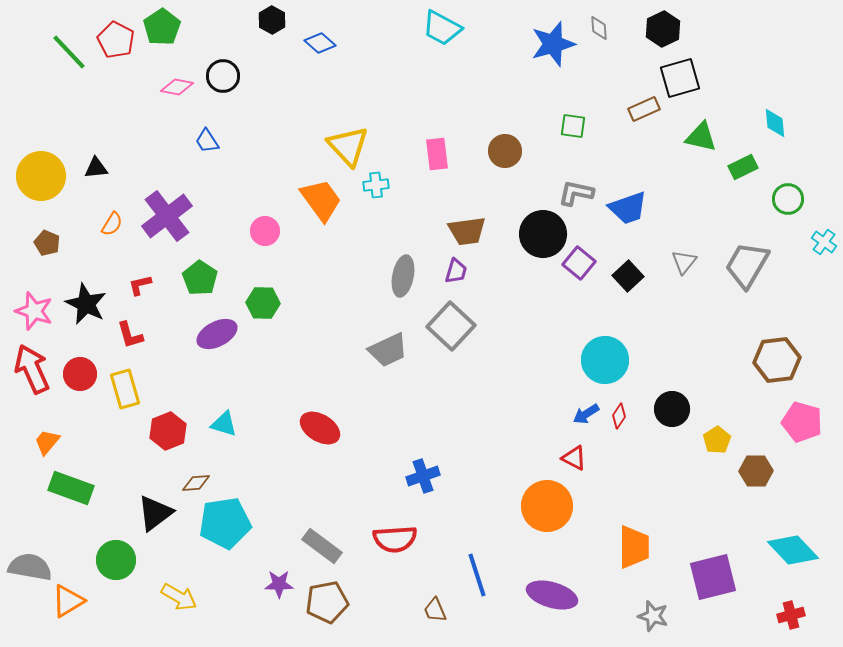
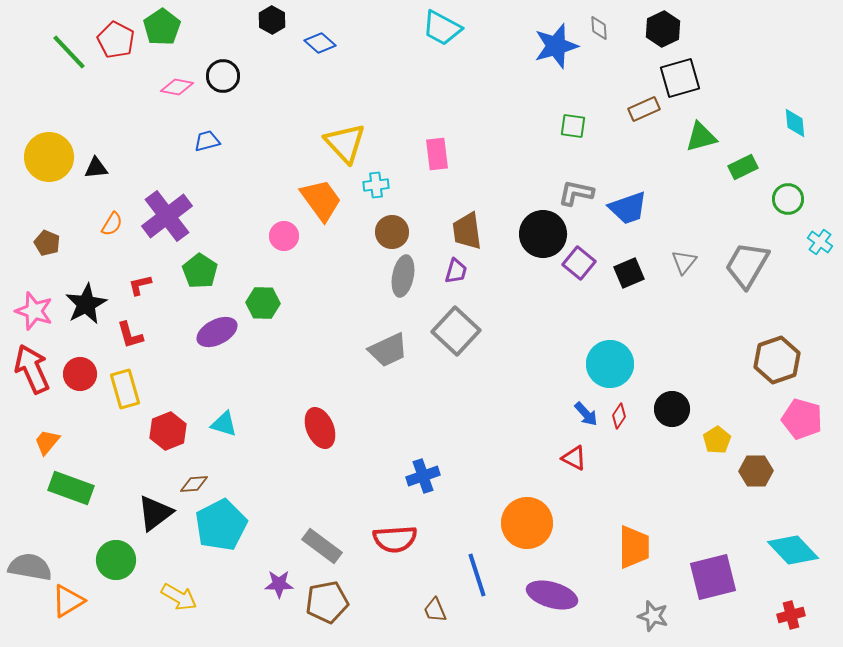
blue star at (553, 44): moved 3 px right, 2 px down
cyan diamond at (775, 123): moved 20 px right
green triangle at (701, 137): rotated 28 degrees counterclockwise
blue trapezoid at (207, 141): rotated 108 degrees clockwise
yellow triangle at (348, 146): moved 3 px left, 3 px up
brown circle at (505, 151): moved 113 px left, 81 px down
yellow circle at (41, 176): moved 8 px right, 19 px up
pink circle at (265, 231): moved 19 px right, 5 px down
brown trapezoid at (467, 231): rotated 90 degrees clockwise
cyan cross at (824, 242): moved 4 px left
black square at (628, 276): moved 1 px right, 3 px up; rotated 20 degrees clockwise
green pentagon at (200, 278): moved 7 px up
black star at (86, 304): rotated 18 degrees clockwise
gray square at (451, 326): moved 5 px right, 5 px down
purple ellipse at (217, 334): moved 2 px up
cyan circle at (605, 360): moved 5 px right, 4 px down
brown hexagon at (777, 360): rotated 12 degrees counterclockwise
blue arrow at (586, 414): rotated 100 degrees counterclockwise
pink pentagon at (802, 422): moved 3 px up
red ellipse at (320, 428): rotated 36 degrees clockwise
brown diamond at (196, 483): moved 2 px left, 1 px down
orange circle at (547, 506): moved 20 px left, 17 px down
cyan pentagon at (225, 523): moved 4 px left, 2 px down; rotated 18 degrees counterclockwise
